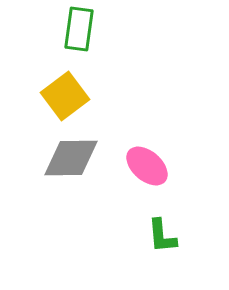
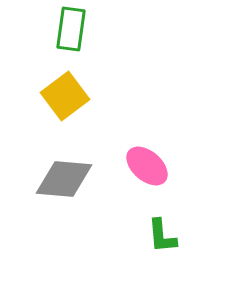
green rectangle: moved 8 px left
gray diamond: moved 7 px left, 21 px down; rotated 6 degrees clockwise
